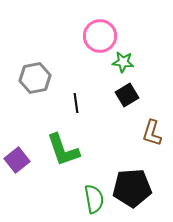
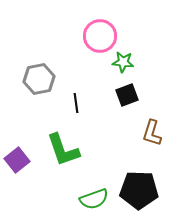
gray hexagon: moved 4 px right, 1 px down
black square: rotated 10 degrees clockwise
black pentagon: moved 7 px right, 2 px down; rotated 6 degrees clockwise
green semicircle: rotated 80 degrees clockwise
